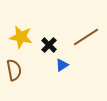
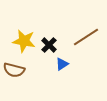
yellow star: moved 3 px right, 4 px down
blue triangle: moved 1 px up
brown semicircle: rotated 115 degrees clockwise
